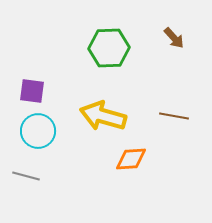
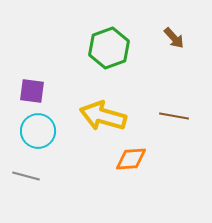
green hexagon: rotated 18 degrees counterclockwise
